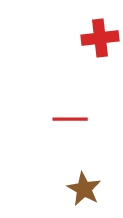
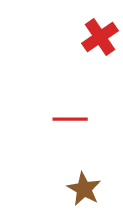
red cross: moved 1 px up; rotated 27 degrees counterclockwise
